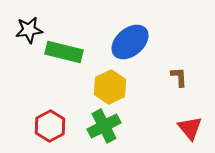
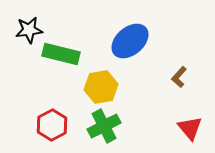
blue ellipse: moved 1 px up
green rectangle: moved 3 px left, 2 px down
brown L-shape: rotated 135 degrees counterclockwise
yellow hexagon: moved 9 px left; rotated 16 degrees clockwise
red hexagon: moved 2 px right, 1 px up
